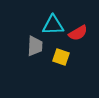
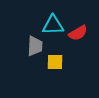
yellow square: moved 6 px left, 5 px down; rotated 18 degrees counterclockwise
